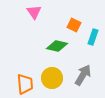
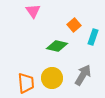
pink triangle: moved 1 px left, 1 px up
orange square: rotated 24 degrees clockwise
orange trapezoid: moved 1 px right, 1 px up
